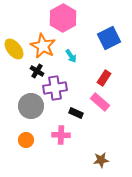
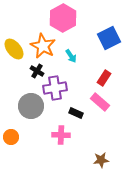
orange circle: moved 15 px left, 3 px up
